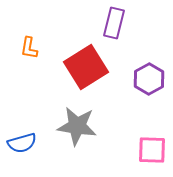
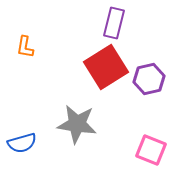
orange L-shape: moved 4 px left, 1 px up
red square: moved 20 px right
purple hexagon: rotated 16 degrees clockwise
gray star: moved 2 px up
pink square: moved 1 px left; rotated 20 degrees clockwise
